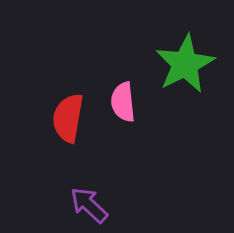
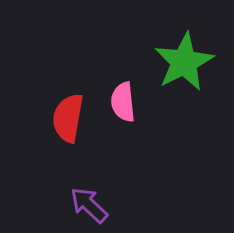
green star: moved 1 px left, 2 px up
